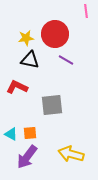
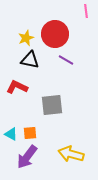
yellow star: rotated 14 degrees counterclockwise
